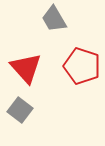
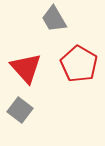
red pentagon: moved 3 px left, 2 px up; rotated 12 degrees clockwise
